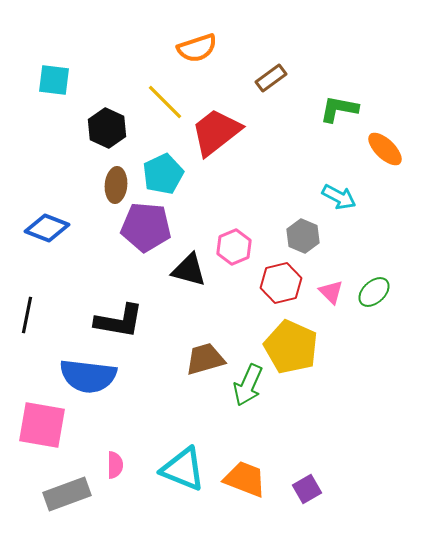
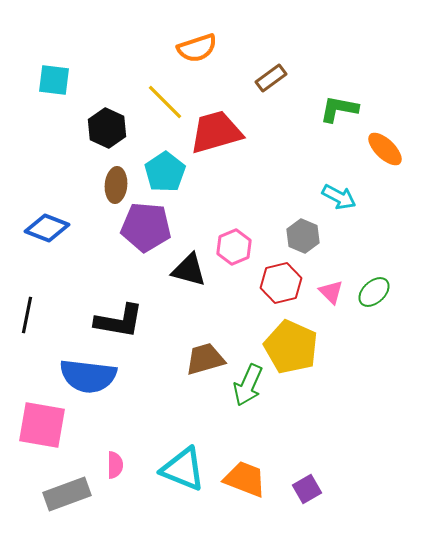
red trapezoid: rotated 22 degrees clockwise
cyan pentagon: moved 2 px right, 2 px up; rotated 9 degrees counterclockwise
